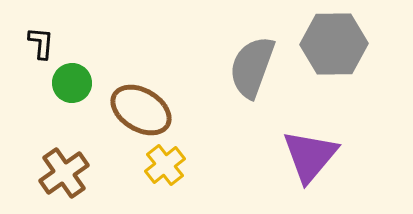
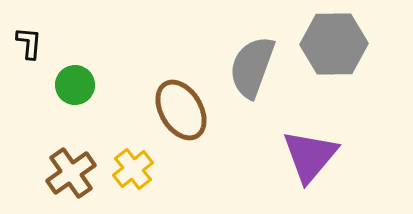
black L-shape: moved 12 px left
green circle: moved 3 px right, 2 px down
brown ellipse: moved 40 px right; rotated 28 degrees clockwise
yellow cross: moved 32 px left, 4 px down
brown cross: moved 7 px right
